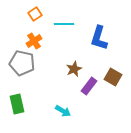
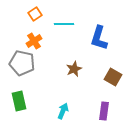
purple rectangle: moved 15 px right, 25 px down; rotated 30 degrees counterclockwise
green rectangle: moved 2 px right, 3 px up
cyan arrow: rotated 98 degrees counterclockwise
